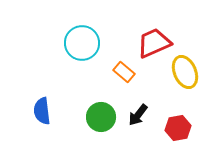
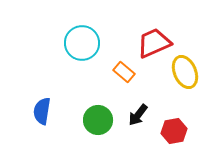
blue semicircle: rotated 16 degrees clockwise
green circle: moved 3 px left, 3 px down
red hexagon: moved 4 px left, 3 px down
